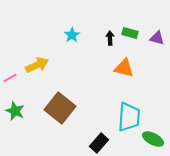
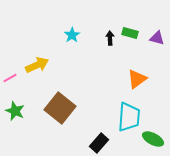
orange triangle: moved 13 px right, 11 px down; rotated 50 degrees counterclockwise
